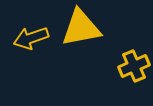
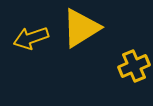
yellow triangle: rotated 21 degrees counterclockwise
